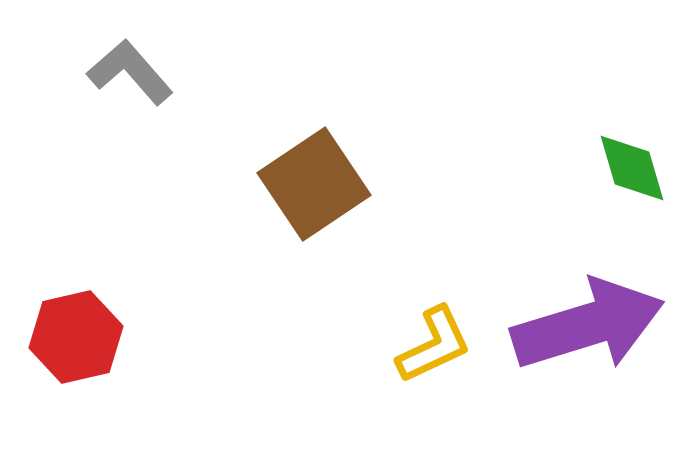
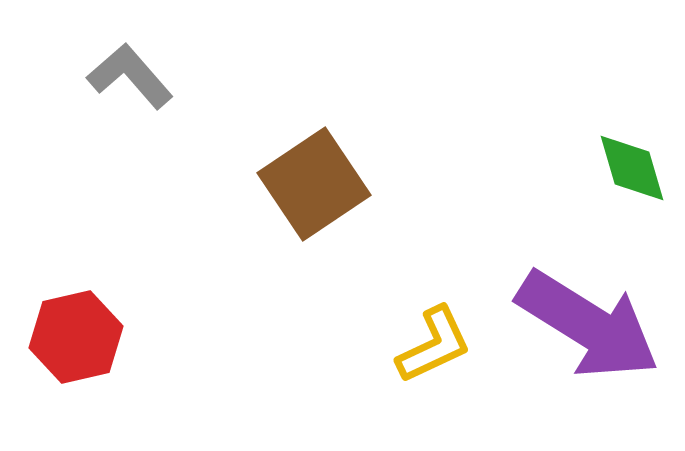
gray L-shape: moved 4 px down
purple arrow: rotated 49 degrees clockwise
